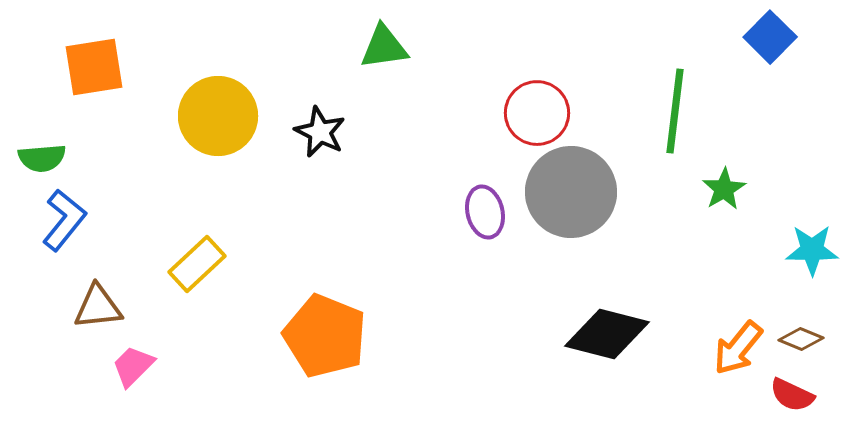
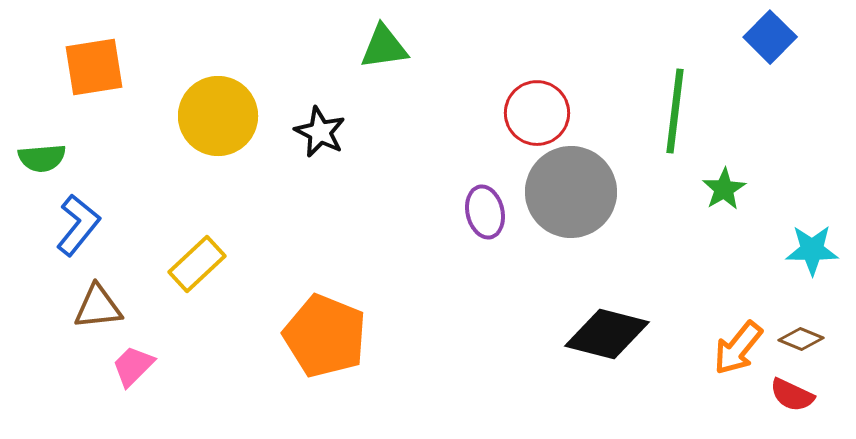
blue L-shape: moved 14 px right, 5 px down
